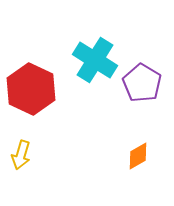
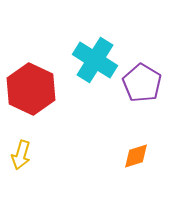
orange diamond: moved 2 px left; rotated 12 degrees clockwise
